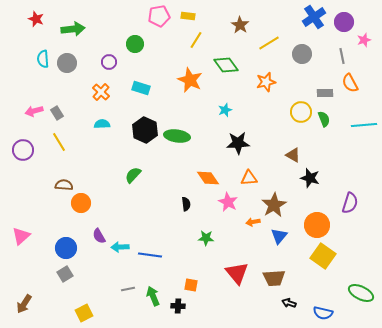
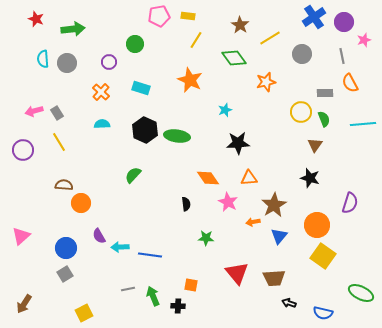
yellow line at (269, 43): moved 1 px right, 5 px up
green diamond at (226, 65): moved 8 px right, 7 px up
cyan line at (364, 125): moved 1 px left, 1 px up
brown triangle at (293, 155): moved 22 px right, 10 px up; rotated 35 degrees clockwise
